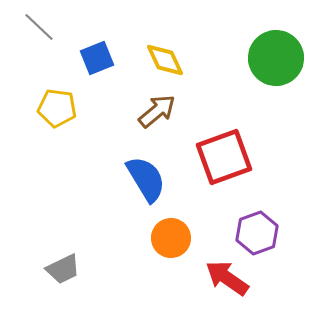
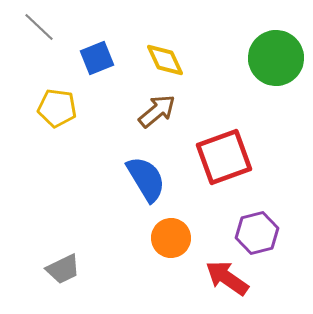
purple hexagon: rotated 6 degrees clockwise
